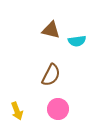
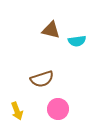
brown semicircle: moved 9 px left, 4 px down; rotated 45 degrees clockwise
